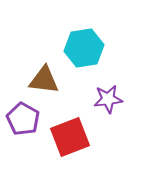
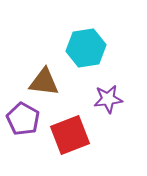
cyan hexagon: moved 2 px right
brown triangle: moved 2 px down
red square: moved 2 px up
